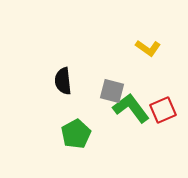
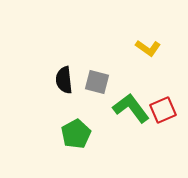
black semicircle: moved 1 px right, 1 px up
gray square: moved 15 px left, 9 px up
